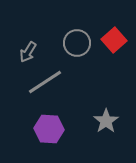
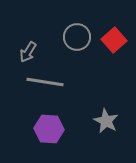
gray circle: moved 6 px up
gray line: rotated 42 degrees clockwise
gray star: rotated 10 degrees counterclockwise
